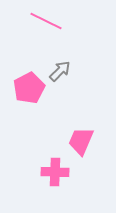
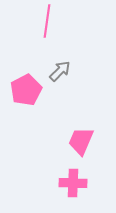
pink line: moved 1 px right; rotated 72 degrees clockwise
pink pentagon: moved 3 px left, 2 px down
pink cross: moved 18 px right, 11 px down
